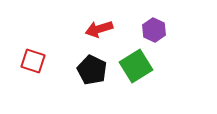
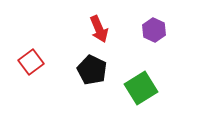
red arrow: rotated 96 degrees counterclockwise
red square: moved 2 px left, 1 px down; rotated 35 degrees clockwise
green square: moved 5 px right, 22 px down
